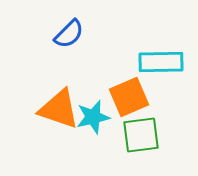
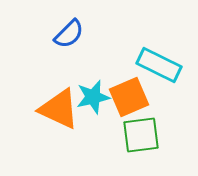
cyan rectangle: moved 2 px left, 3 px down; rotated 27 degrees clockwise
orange triangle: rotated 6 degrees clockwise
cyan star: moved 20 px up
